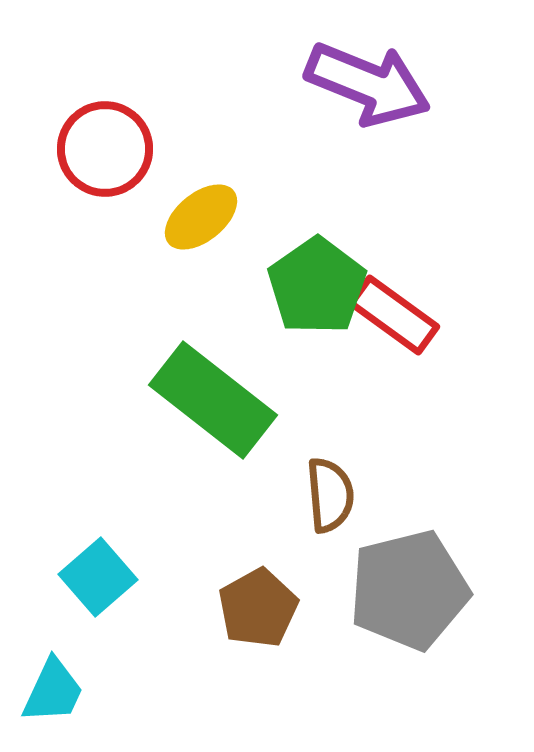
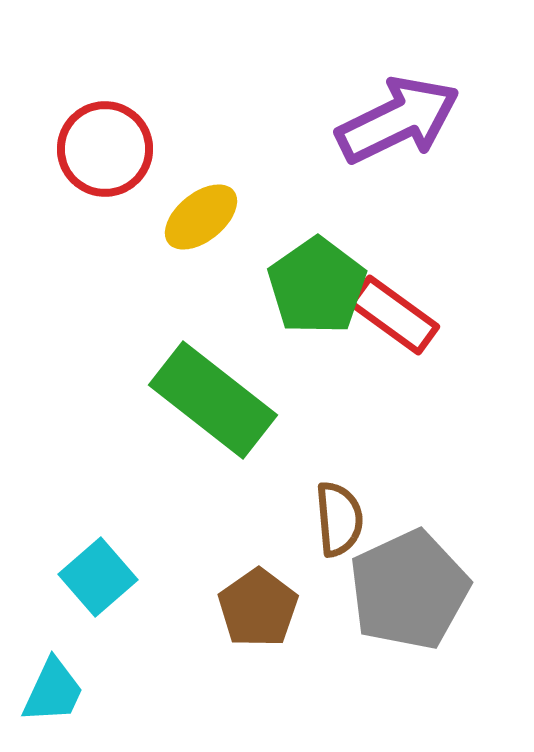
purple arrow: moved 30 px right, 36 px down; rotated 48 degrees counterclockwise
brown semicircle: moved 9 px right, 24 px down
gray pentagon: rotated 11 degrees counterclockwise
brown pentagon: rotated 6 degrees counterclockwise
